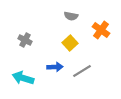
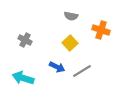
orange cross: rotated 18 degrees counterclockwise
blue arrow: moved 2 px right; rotated 28 degrees clockwise
